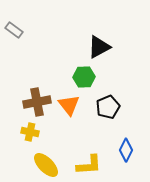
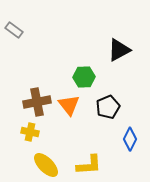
black triangle: moved 20 px right, 3 px down
blue diamond: moved 4 px right, 11 px up
